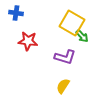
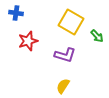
yellow square: moved 1 px left, 1 px up
green arrow: moved 15 px right
red star: rotated 24 degrees counterclockwise
purple L-shape: moved 2 px up
